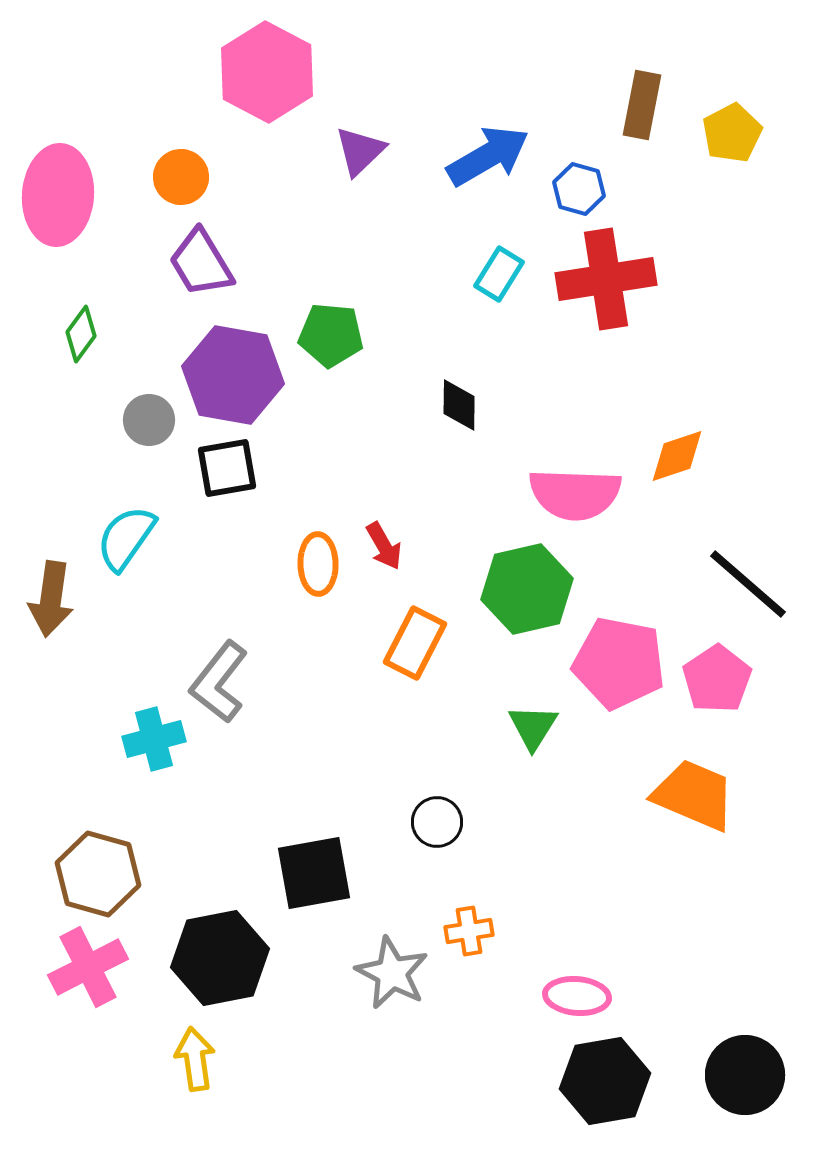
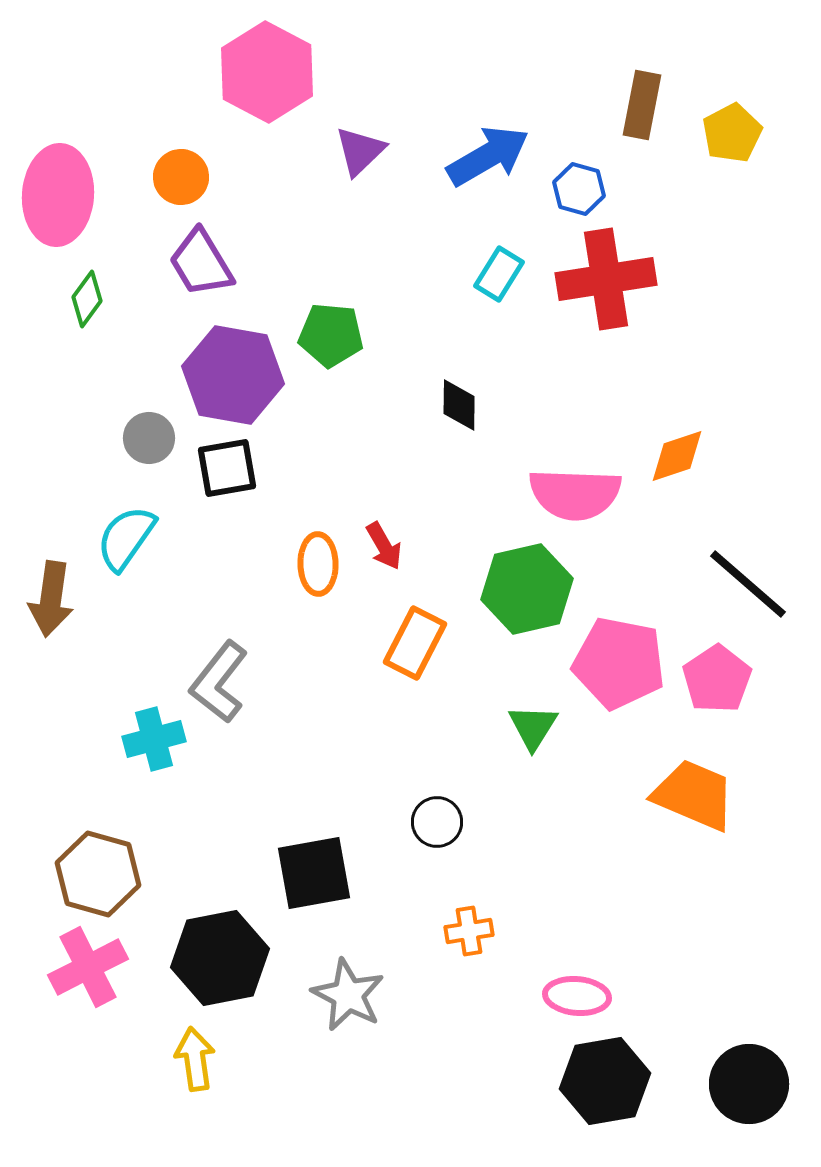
green diamond at (81, 334): moved 6 px right, 35 px up
gray circle at (149, 420): moved 18 px down
gray star at (392, 973): moved 44 px left, 22 px down
black circle at (745, 1075): moved 4 px right, 9 px down
